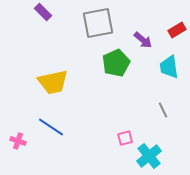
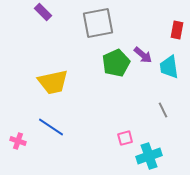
red rectangle: rotated 48 degrees counterclockwise
purple arrow: moved 15 px down
cyan cross: rotated 20 degrees clockwise
